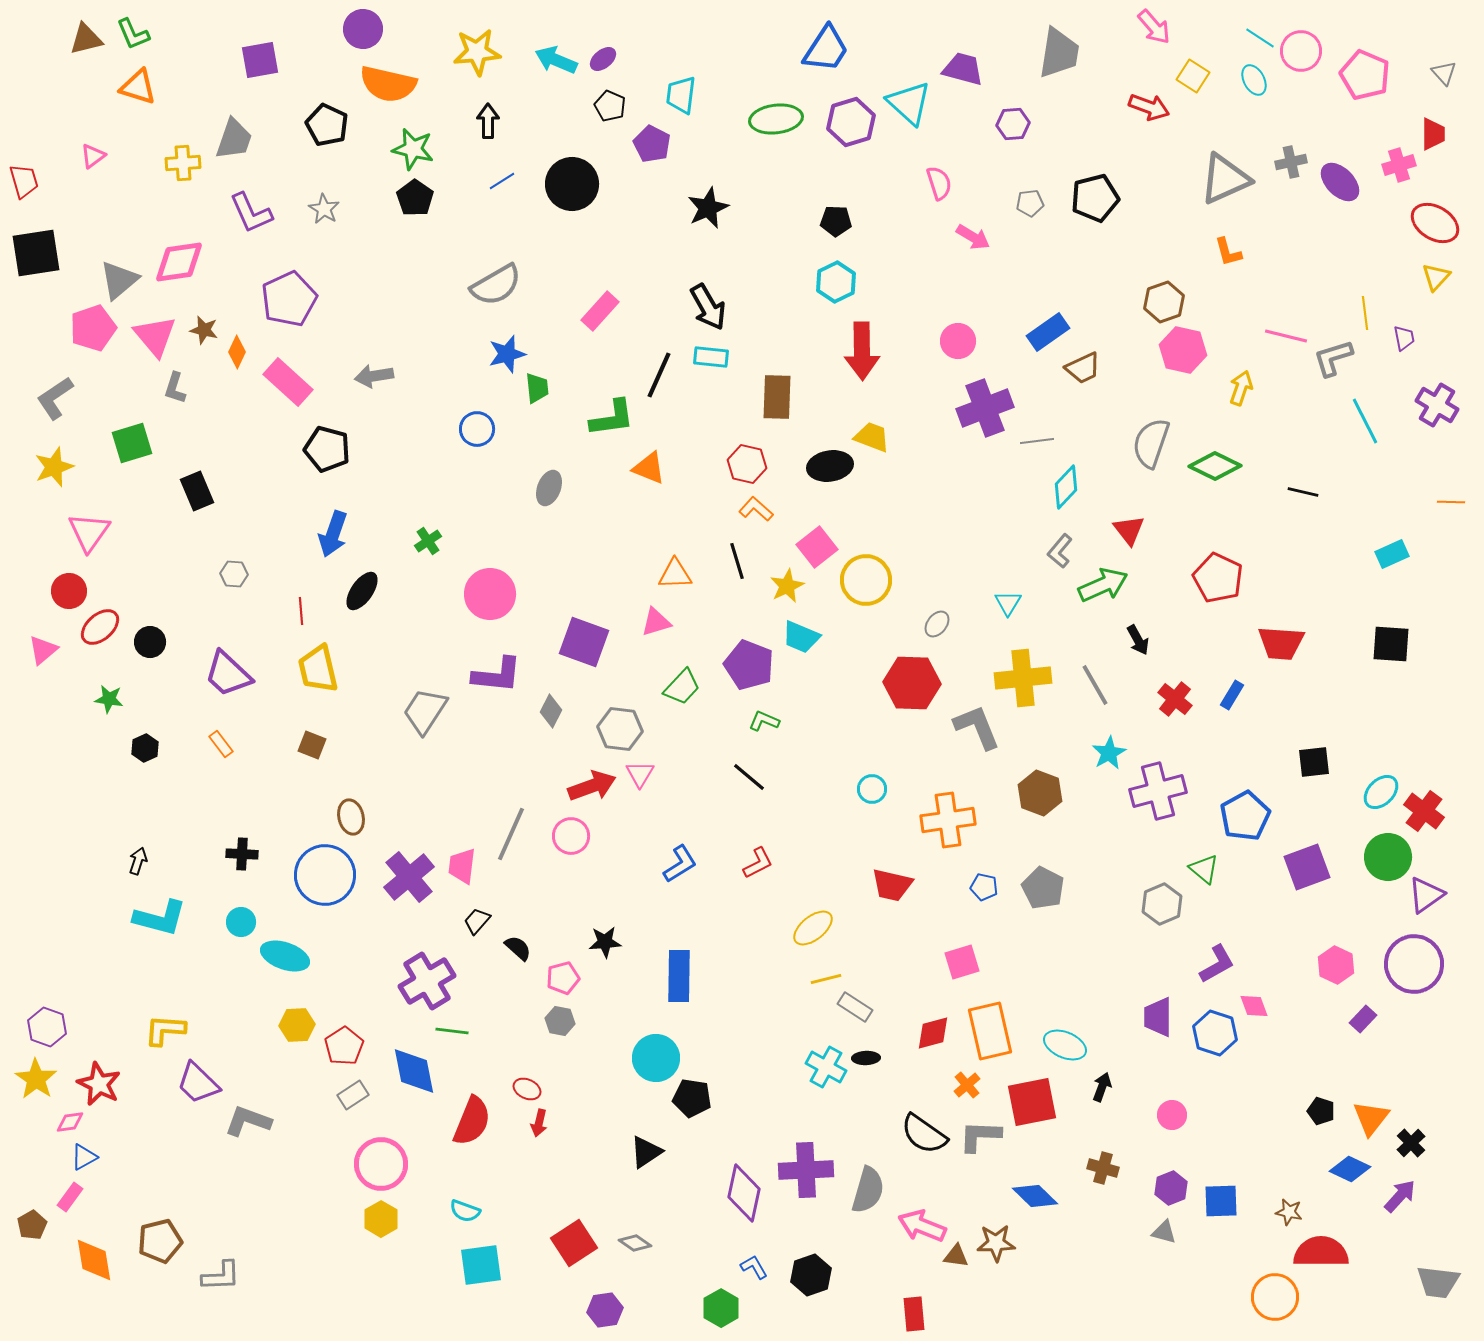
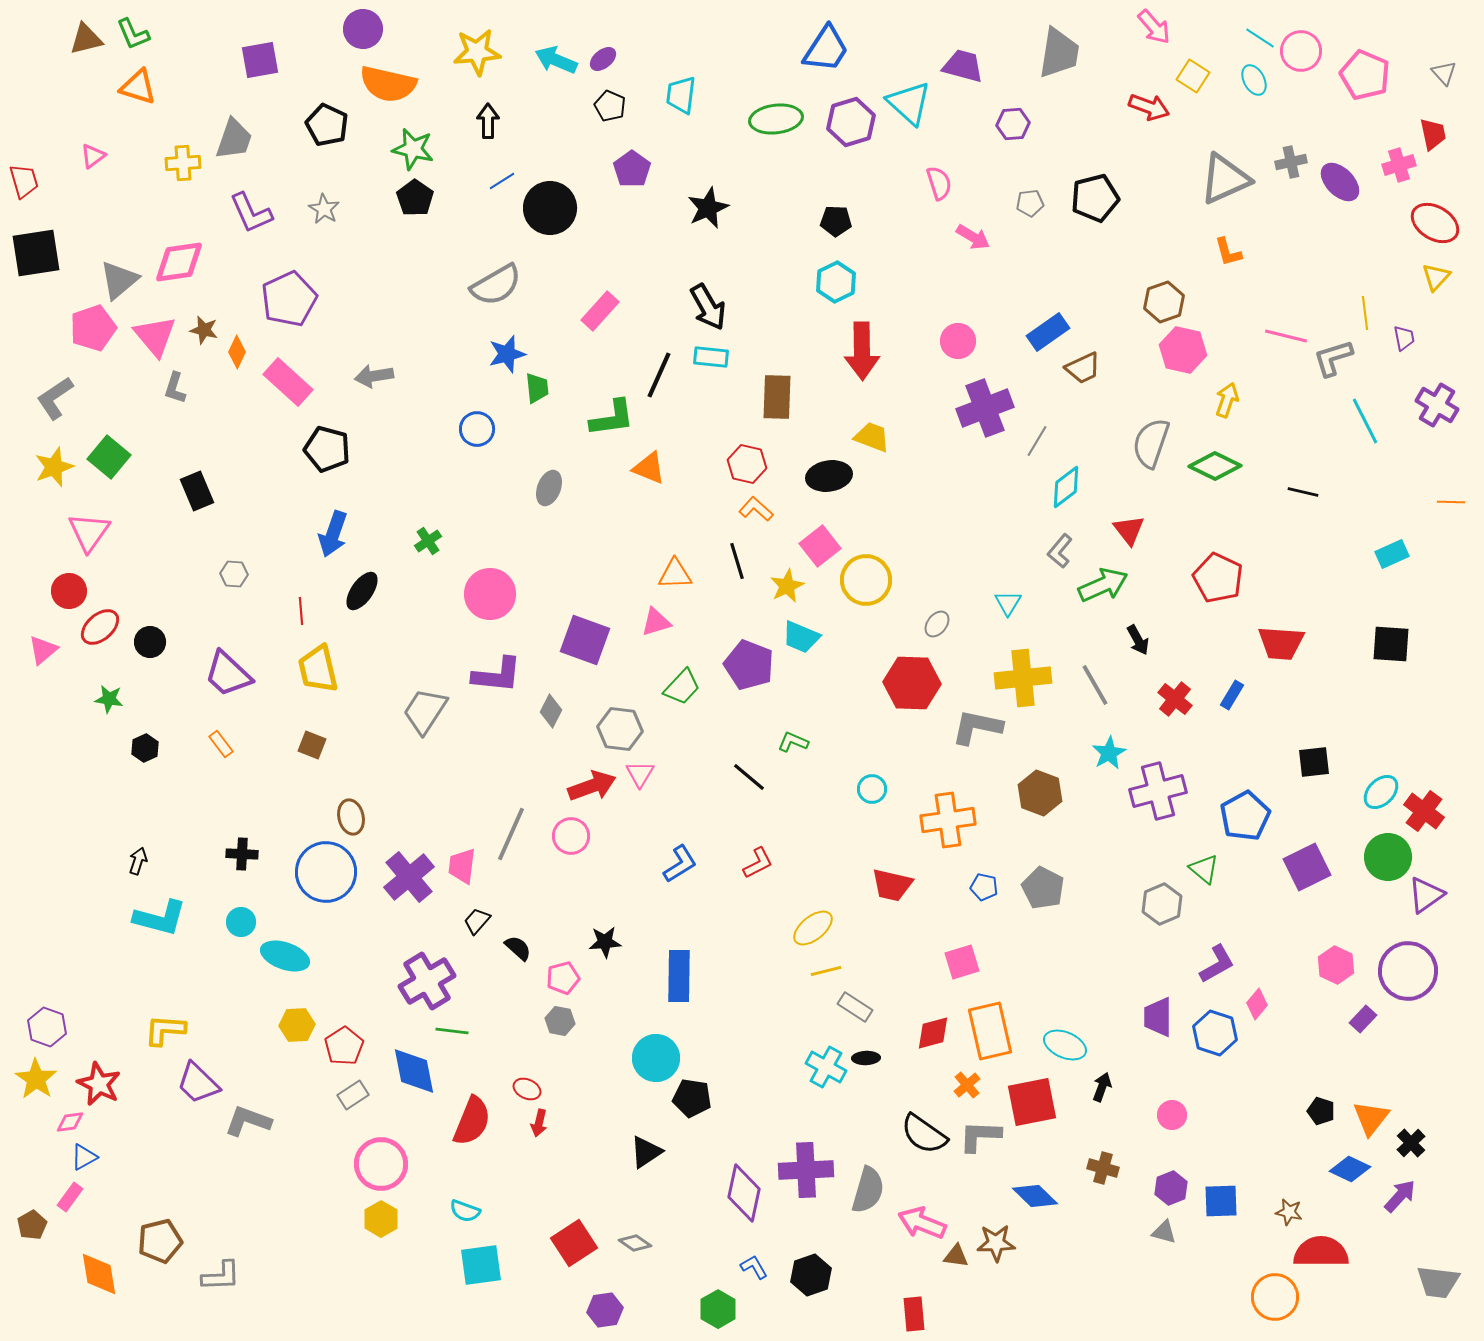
purple trapezoid at (963, 69): moved 3 px up
red trapezoid at (1433, 134): rotated 12 degrees counterclockwise
purple pentagon at (652, 144): moved 20 px left, 25 px down; rotated 9 degrees clockwise
black circle at (572, 184): moved 22 px left, 24 px down
yellow arrow at (1241, 388): moved 14 px left, 12 px down
gray line at (1037, 441): rotated 52 degrees counterclockwise
green square at (132, 443): moved 23 px left, 14 px down; rotated 33 degrees counterclockwise
black ellipse at (830, 466): moved 1 px left, 10 px down
cyan diamond at (1066, 487): rotated 9 degrees clockwise
pink square at (817, 547): moved 3 px right, 1 px up
purple square at (584, 642): moved 1 px right, 2 px up
green L-shape at (764, 721): moved 29 px right, 21 px down
gray L-shape at (977, 727): rotated 56 degrees counterclockwise
purple square at (1307, 867): rotated 6 degrees counterclockwise
blue circle at (325, 875): moved 1 px right, 3 px up
purple circle at (1414, 964): moved 6 px left, 7 px down
yellow line at (826, 979): moved 8 px up
pink diamond at (1254, 1006): moved 3 px right, 2 px up; rotated 60 degrees clockwise
pink arrow at (922, 1226): moved 3 px up
orange diamond at (94, 1260): moved 5 px right, 14 px down
green hexagon at (721, 1308): moved 3 px left, 1 px down
